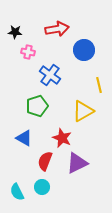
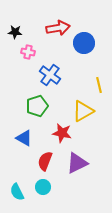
red arrow: moved 1 px right, 1 px up
blue circle: moved 7 px up
red star: moved 5 px up; rotated 12 degrees counterclockwise
cyan circle: moved 1 px right
